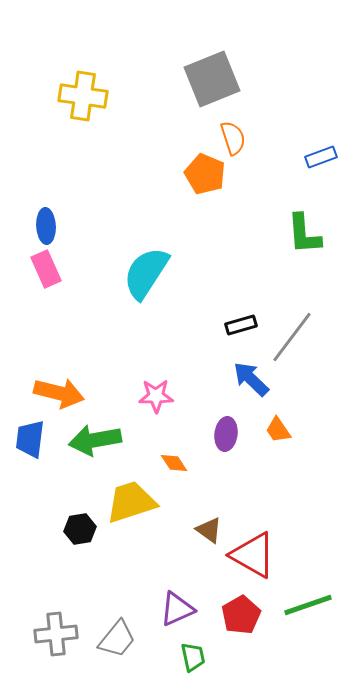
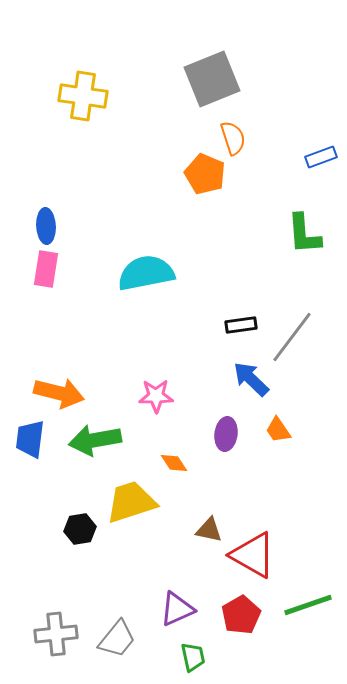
pink rectangle: rotated 33 degrees clockwise
cyan semicircle: rotated 46 degrees clockwise
black rectangle: rotated 8 degrees clockwise
brown triangle: rotated 24 degrees counterclockwise
